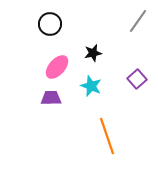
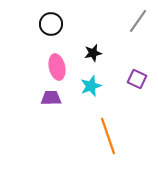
black circle: moved 1 px right
pink ellipse: rotated 55 degrees counterclockwise
purple square: rotated 24 degrees counterclockwise
cyan star: rotated 30 degrees clockwise
orange line: moved 1 px right
